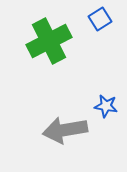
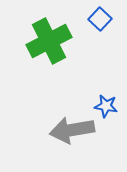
blue square: rotated 15 degrees counterclockwise
gray arrow: moved 7 px right
